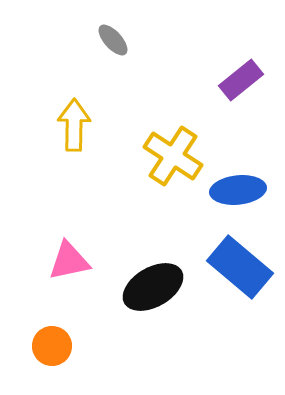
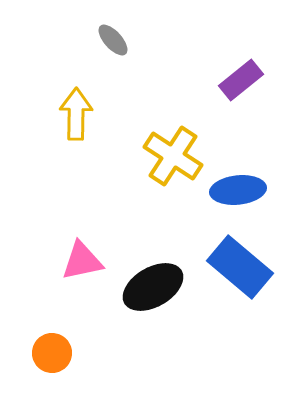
yellow arrow: moved 2 px right, 11 px up
pink triangle: moved 13 px right
orange circle: moved 7 px down
